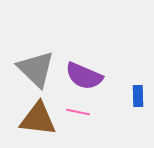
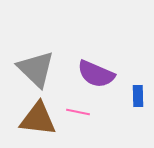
purple semicircle: moved 12 px right, 2 px up
